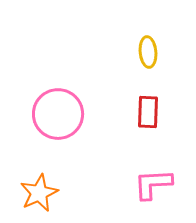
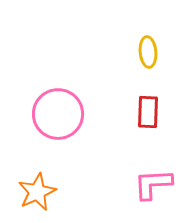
orange star: moved 2 px left, 1 px up
